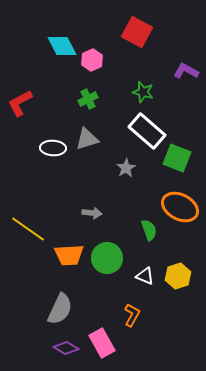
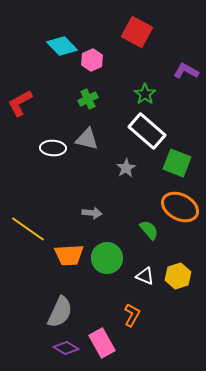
cyan diamond: rotated 16 degrees counterclockwise
green star: moved 2 px right, 2 px down; rotated 20 degrees clockwise
gray triangle: rotated 30 degrees clockwise
green square: moved 5 px down
green semicircle: rotated 20 degrees counterclockwise
gray semicircle: moved 3 px down
